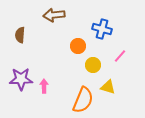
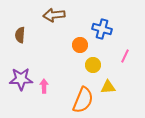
orange circle: moved 2 px right, 1 px up
pink line: moved 5 px right; rotated 16 degrees counterclockwise
yellow triangle: rotated 21 degrees counterclockwise
